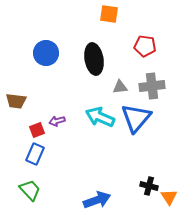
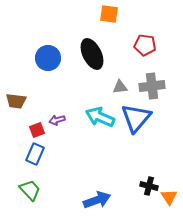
red pentagon: moved 1 px up
blue circle: moved 2 px right, 5 px down
black ellipse: moved 2 px left, 5 px up; rotated 16 degrees counterclockwise
purple arrow: moved 1 px up
